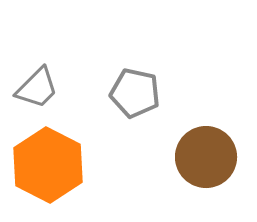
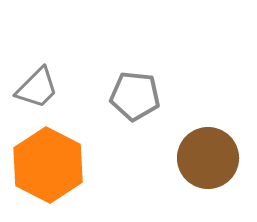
gray pentagon: moved 3 px down; rotated 6 degrees counterclockwise
brown circle: moved 2 px right, 1 px down
